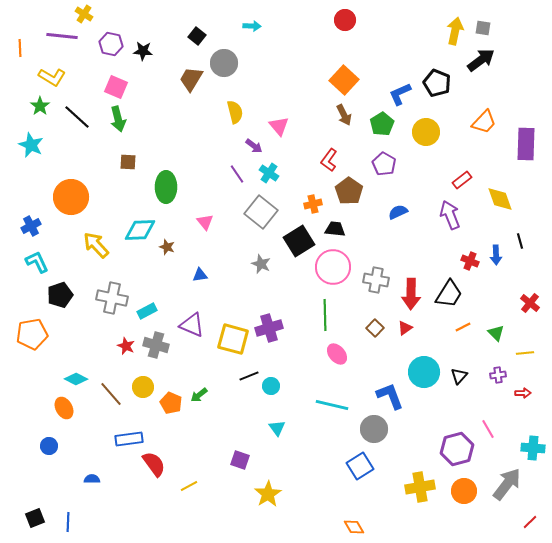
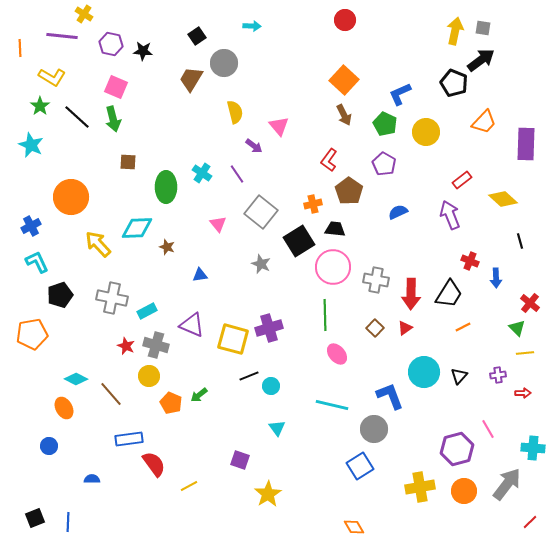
black square at (197, 36): rotated 18 degrees clockwise
black pentagon at (437, 83): moved 17 px right
green arrow at (118, 119): moved 5 px left
green pentagon at (382, 124): moved 3 px right; rotated 15 degrees counterclockwise
cyan cross at (269, 173): moved 67 px left
yellow diamond at (500, 199): moved 3 px right; rotated 28 degrees counterclockwise
pink triangle at (205, 222): moved 13 px right, 2 px down
cyan diamond at (140, 230): moved 3 px left, 2 px up
yellow arrow at (96, 245): moved 2 px right, 1 px up
blue arrow at (496, 255): moved 23 px down
green triangle at (496, 333): moved 21 px right, 5 px up
yellow circle at (143, 387): moved 6 px right, 11 px up
